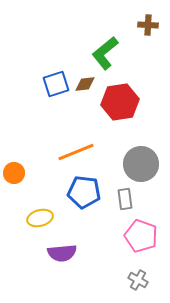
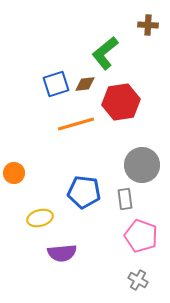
red hexagon: moved 1 px right
orange line: moved 28 px up; rotated 6 degrees clockwise
gray circle: moved 1 px right, 1 px down
